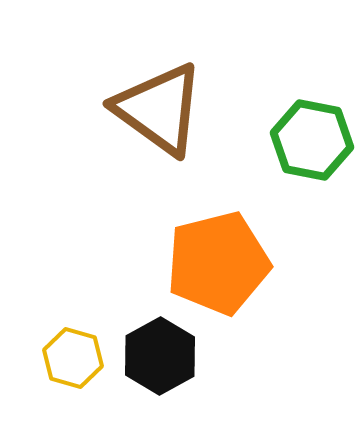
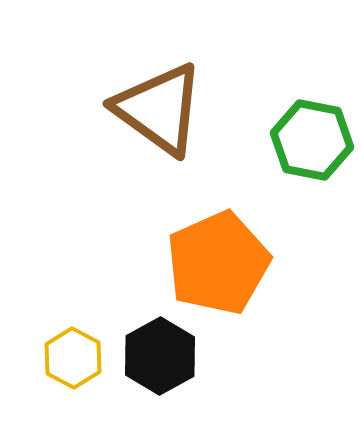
orange pentagon: rotated 10 degrees counterclockwise
yellow hexagon: rotated 12 degrees clockwise
